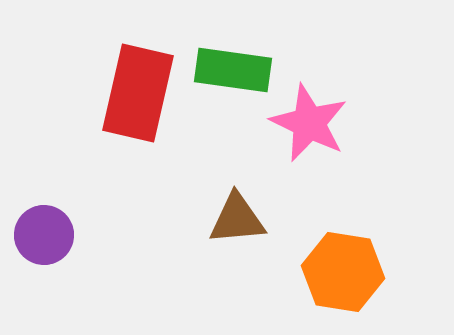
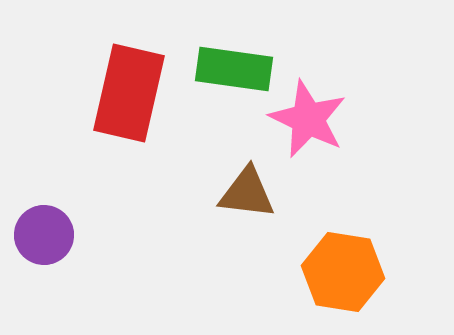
green rectangle: moved 1 px right, 1 px up
red rectangle: moved 9 px left
pink star: moved 1 px left, 4 px up
brown triangle: moved 10 px right, 26 px up; rotated 12 degrees clockwise
